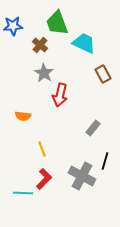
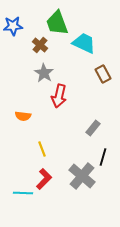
red arrow: moved 1 px left, 1 px down
black line: moved 2 px left, 4 px up
gray cross: rotated 12 degrees clockwise
